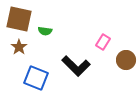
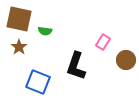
black L-shape: rotated 64 degrees clockwise
blue square: moved 2 px right, 4 px down
